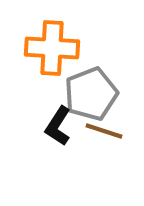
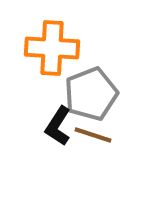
brown line: moved 11 px left, 4 px down
